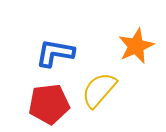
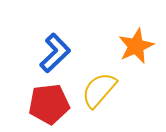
blue L-shape: rotated 126 degrees clockwise
